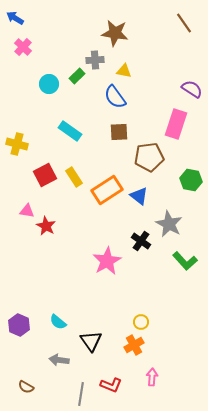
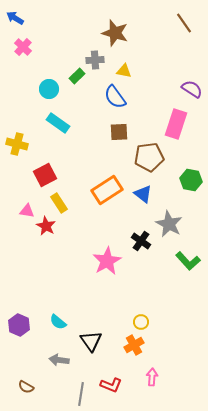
brown star: rotated 8 degrees clockwise
cyan circle: moved 5 px down
cyan rectangle: moved 12 px left, 8 px up
yellow rectangle: moved 15 px left, 26 px down
blue triangle: moved 4 px right, 2 px up
green L-shape: moved 3 px right
